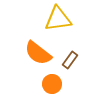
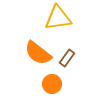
yellow triangle: moved 1 px up
brown rectangle: moved 3 px left, 2 px up
